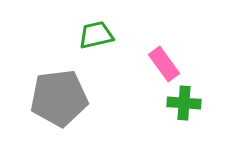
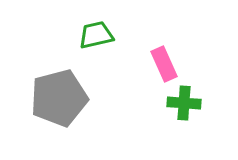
pink rectangle: rotated 12 degrees clockwise
gray pentagon: rotated 8 degrees counterclockwise
